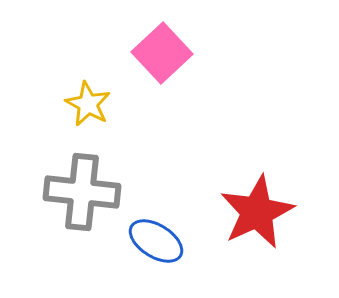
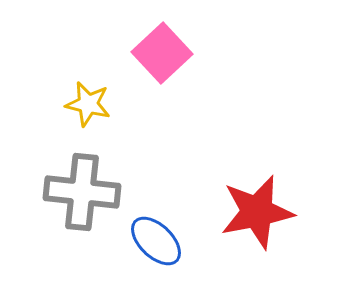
yellow star: rotated 15 degrees counterclockwise
red star: rotated 14 degrees clockwise
blue ellipse: rotated 12 degrees clockwise
